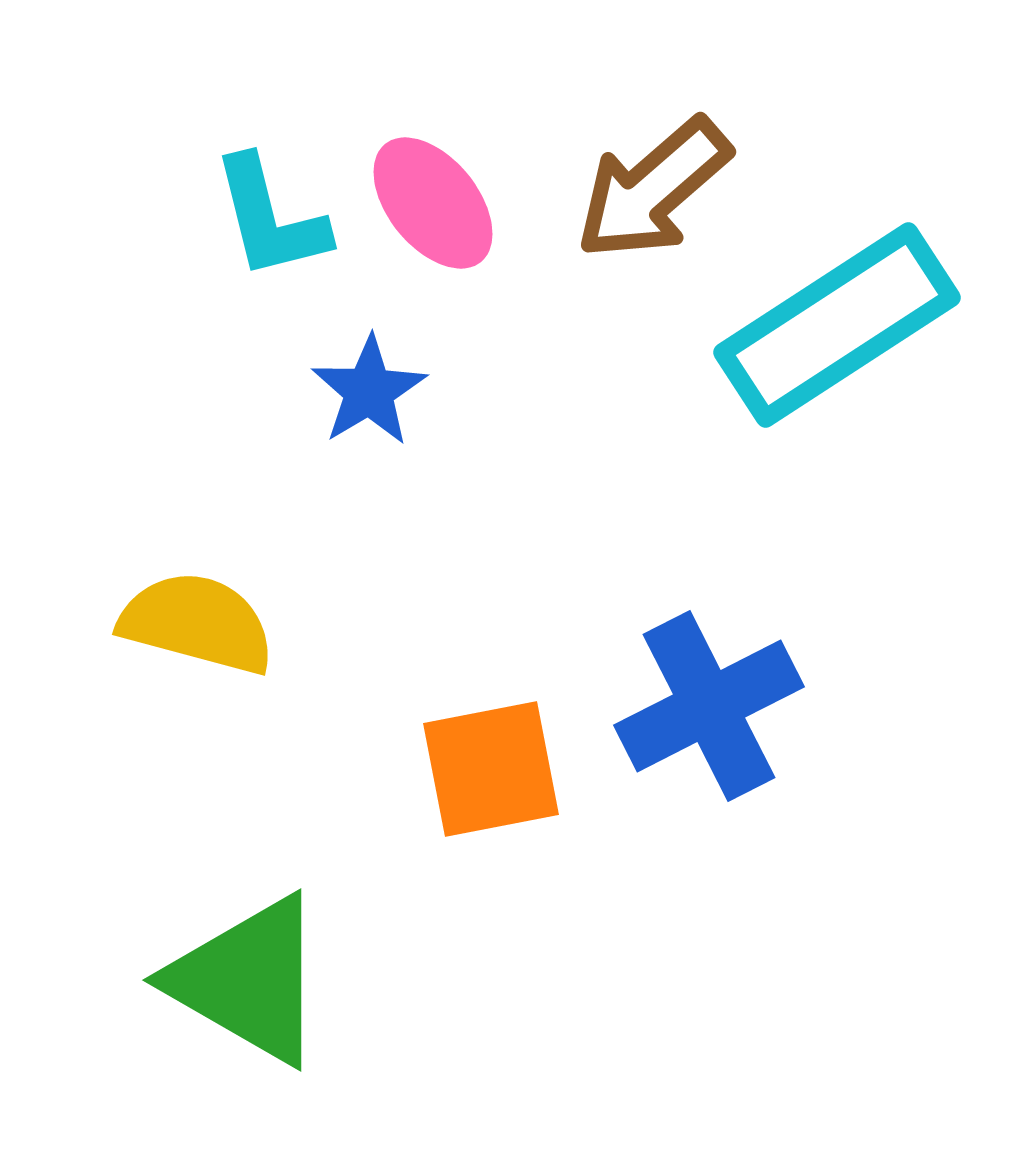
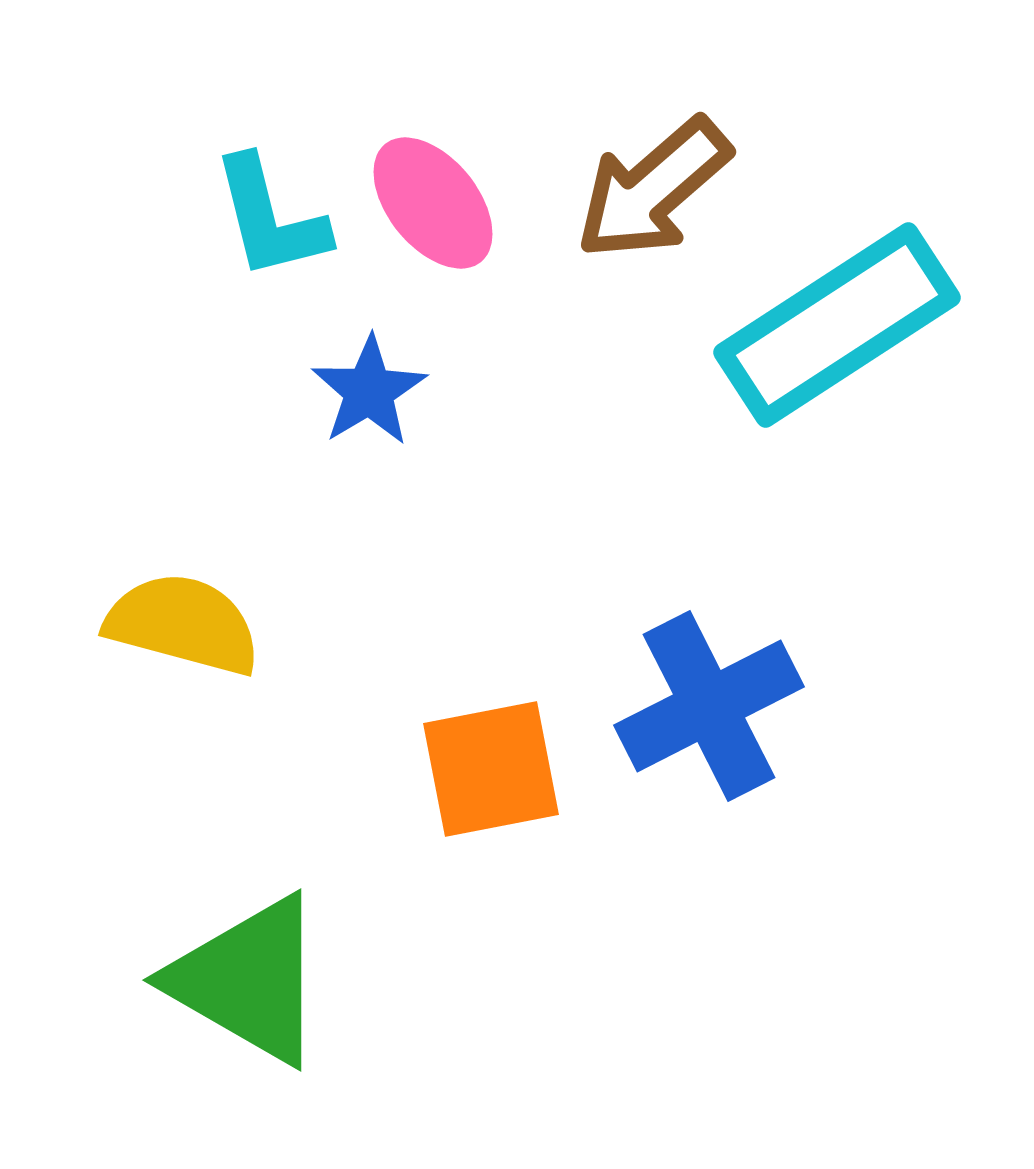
yellow semicircle: moved 14 px left, 1 px down
